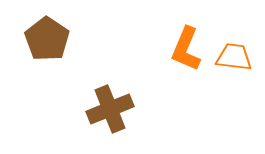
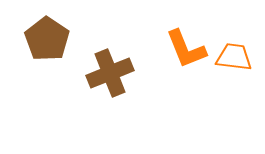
orange L-shape: rotated 45 degrees counterclockwise
brown cross: moved 36 px up
